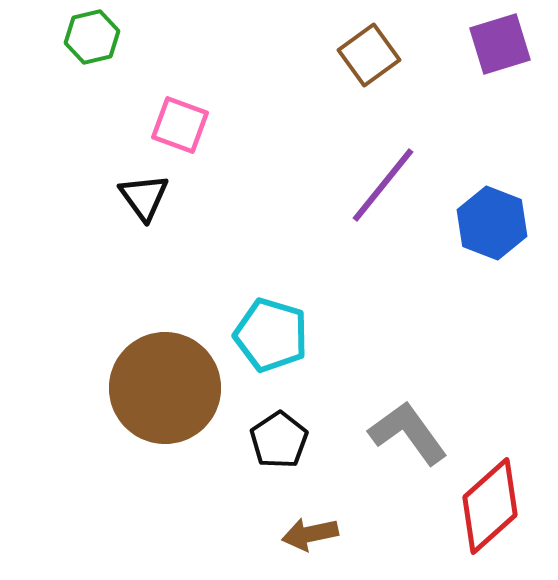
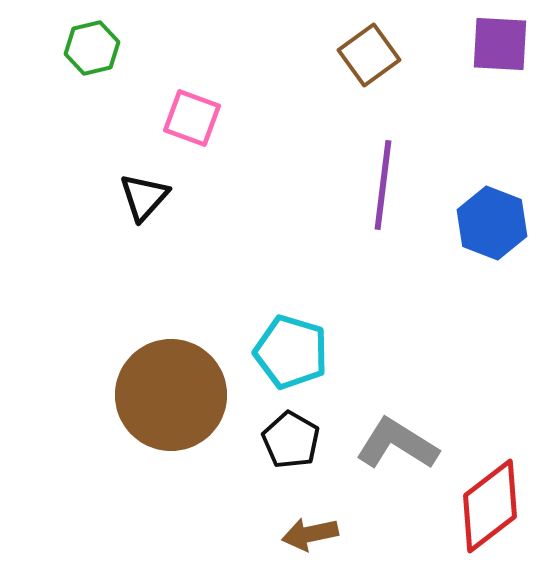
green hexagon: moved 11 px down
purple square: rotated 20 degrees clockwise
pink square: moved 12 px right, 7 px up
purple line: rotated 32 degrees counterclockwise
black triangle: rotated 18 degrees clockwise
cyan pentagon: moved 20 px right, 17 px down
brown circle: moved 6 px right, 7 px down
gray L-shape: moved 11 px left, 11 px down; rotated 22 degrees counterclockwise
black pentagon: moved 12 px right; rotated 8 degrees counterclockwise
red diamond: rotated 4 degrees clockwise
